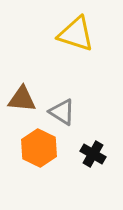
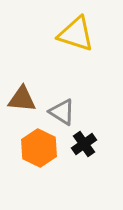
black cross: moved 9 px left, 10 px up; rotated 25 degrees clockwise
